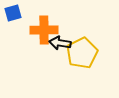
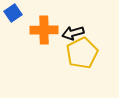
blue square: rotated 18 degrees counterclockwise
black arrow: moved 13 px right, 10 px up; rotated 25 degrees counterclockwise
